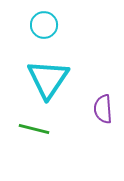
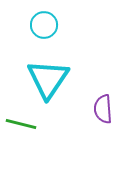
green line: moved 13 px left, 5 px up
